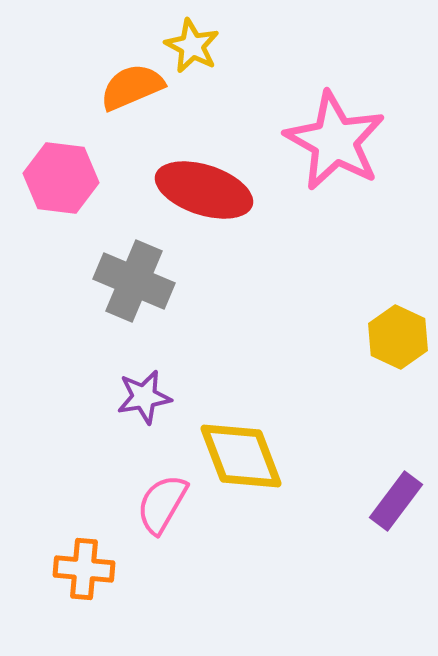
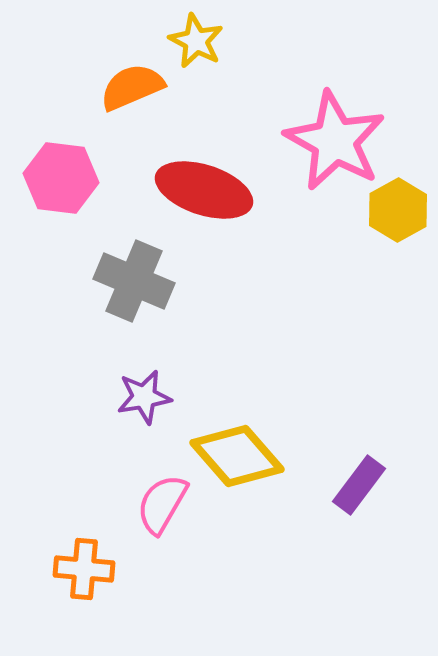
yellow star: moved 4 px right, 5 px up
yellow hexagon: moved 127 px up; rotated 6 degrees clockwise
yellow diamond: moved 4 px left; rotated 20 degrees counterclockwise
purple rectangle: moved 37 px left, 16 px up
